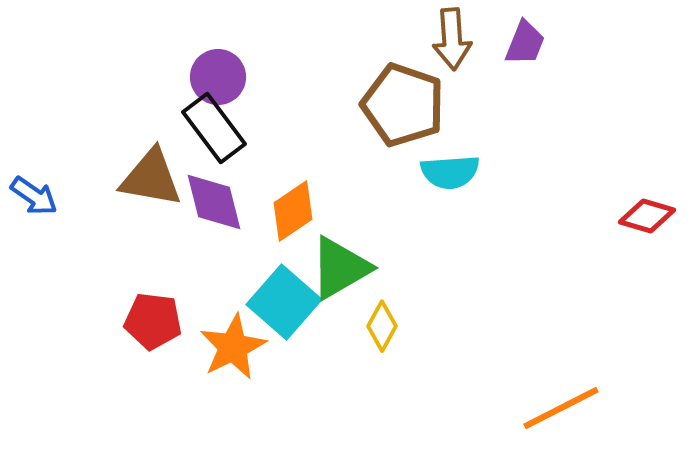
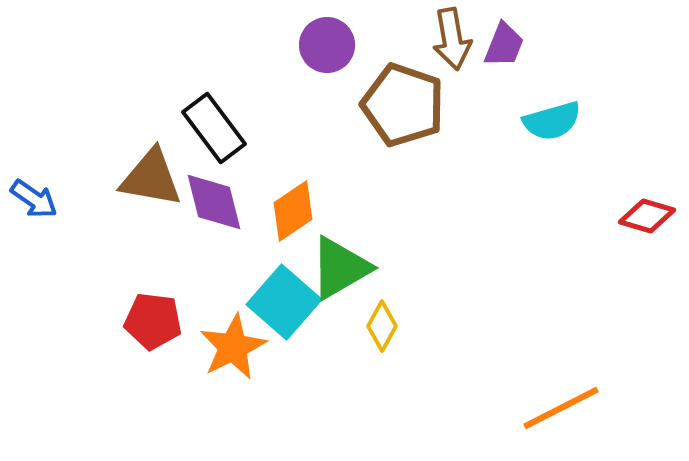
brown arrow: rotated 6 degrees counterclockwise
purple trapezoid: moved 21 px left, 2 px down
purple circle: moved 109 px right, 32 px up
cyan semicircle: moved 102 px right, 51 px up; rotated 12 degrees counterclockwise
blue arrow: moved 3 px down
